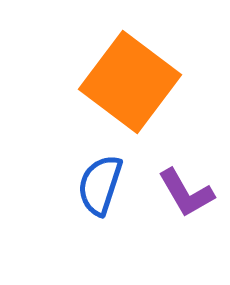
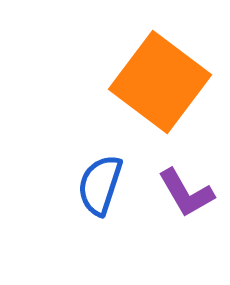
orange square: moved 30 px right
